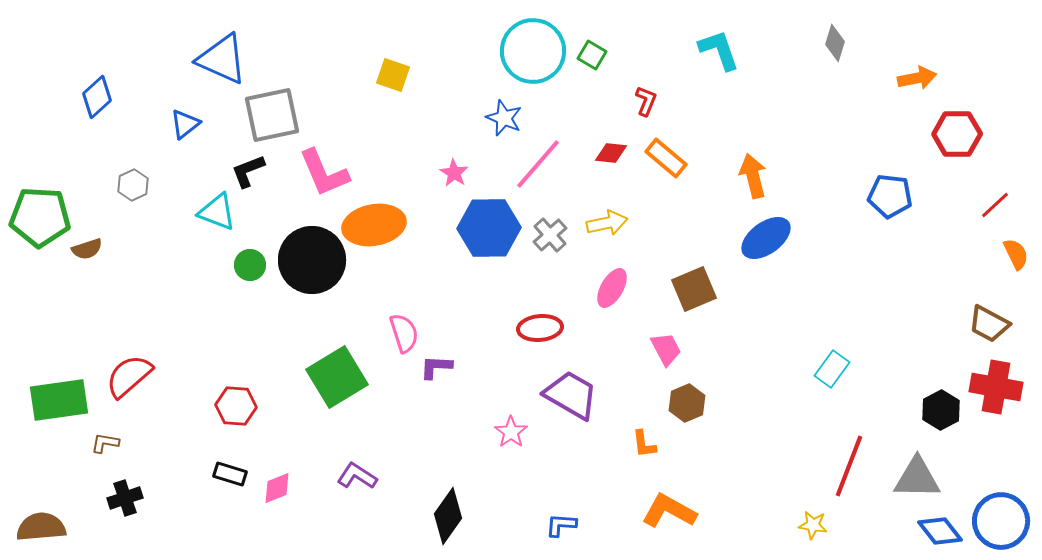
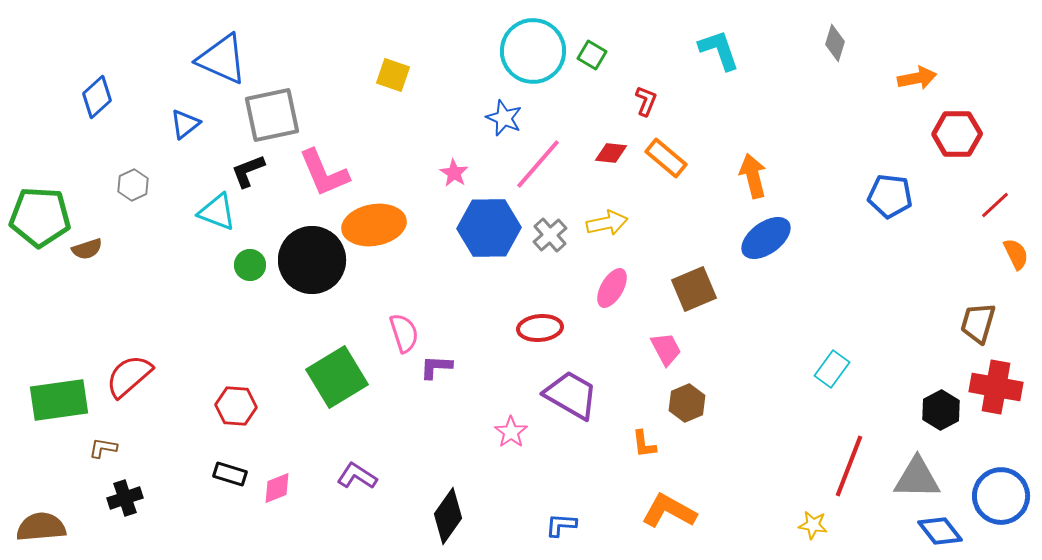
brown trapezoid at (989, 324): moved 11 px left, 1 px up; rotated 78 degrees clockwise
brown L-shape at (105, 443): moved 2 px left, 5 px down
blue circle at (1001, 521): moved 25 px up
